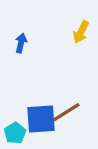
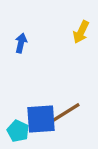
cyan pentagon: moved 3 px right, 2 px up; rotated 15 degrees counterclockwise
